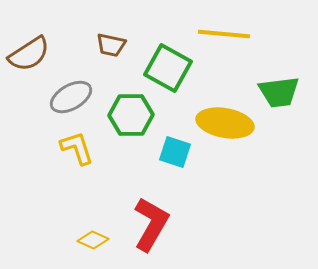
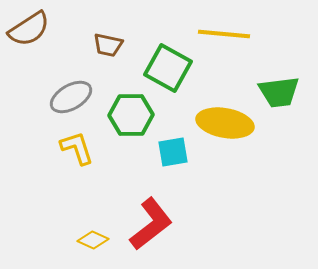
brown trapezoid: moved 3 px left
brown semicircle: moved 25 px up
cyan square: moved 2 px left; rotated 28 degrees counterclockwise
red L-shape: rotated 22 degrees clockwise
